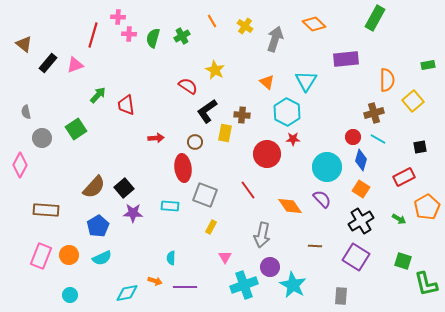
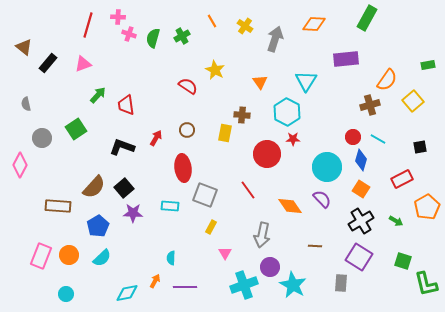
green rectangle at (375, 18): moved 8 px left
orange diamond at (314, 24): rotated 40 degrees counterclockwise
pink cross at (129, 34): rotated 16 degrees clockwise
red line at (93, 35): moved 5 px left, 10 px up
brown triangle at (24, 44): moved 3 px down
pink triangle at (75, 65): moved 8 px right, 1 px up
orange semicircle at (387, 80): rotated 35 degrees clockwise
orange triangle at (267, 82): moved 7 px left; rotated 14 degrees clockwise
black L-shape at (207, 111): moved 85 px left, 36 px down; rotated 55 degrees clockwise
gray semicircle at (26, 112): moved 8 px up
brown cross at (374, 113): moved 4 px left, 8 px up
red arrow at (156, 138): rotated 56 degrees counterclockwise
brown circle at (195, 142): moved 8 px left, 12 px up
red rectangle at (404, 177): moved 2 px left, 2 px down
brown rectangle at (46, 210): moved 12 px right, 4 px up
green arrow at (399, 219): moved 3 px left, 2 px down
pink triangle at (225, 257): moved 4 px up
purple square at (356, 257): moved 3 px right
cyan semicircle at (102, 258): rotated 18 degrees counterclockwise
orange arrow at (155, 281): rotated 80 degrees counterclockwise
cyan circle at (70, 295): moved 4 px left, 1 px up
gray rectangle at (341, 296): moved 13 px up
